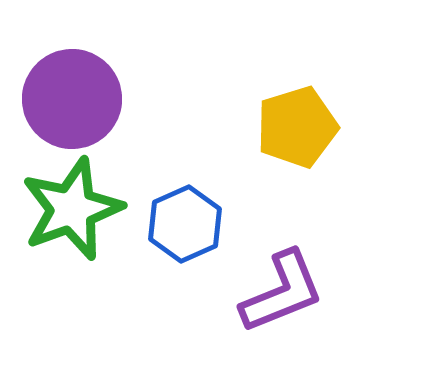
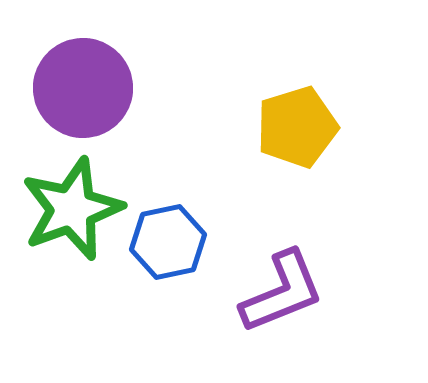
purple circle: moved 11 px right, 11 px up
blue hexagon: moved 17 px left, 18 px down; rotated 12 degrees clockwise
